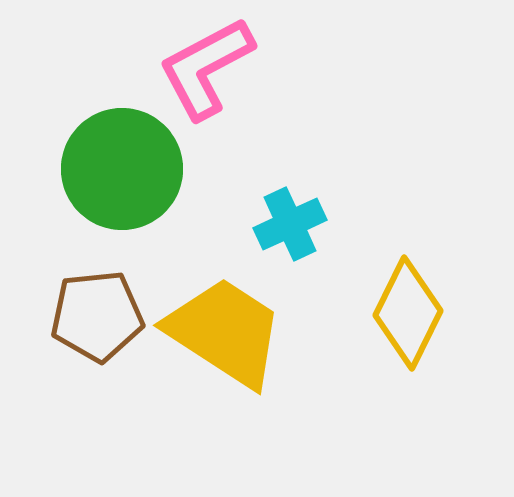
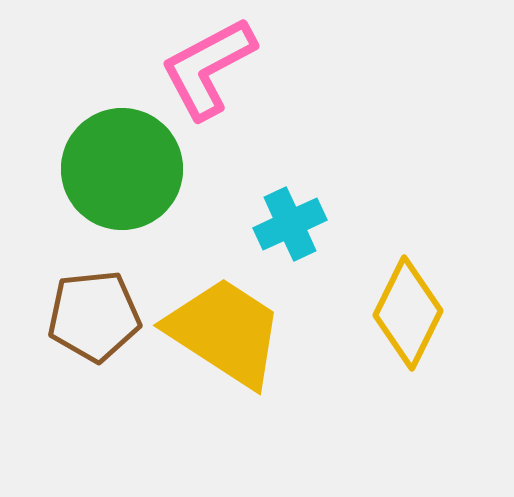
pink L-shape: moved 2 px right
brown pentagon: moved 3 px left
